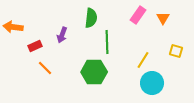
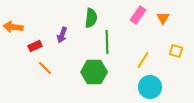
cyan circle: moved 2 px left, 4 px down
